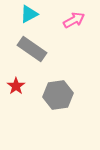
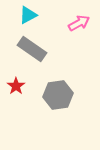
cyan triangle: moved 1 px left, 1 px down
pink arrow: moved 5 px right, 3 px down
